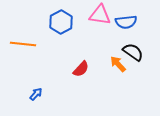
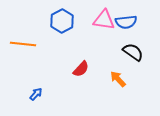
pink triangle: moved 4 px right, 5 px down
blue hexagon: moved 1 px right, 1 px up
orange arrow: moved 15 px down
